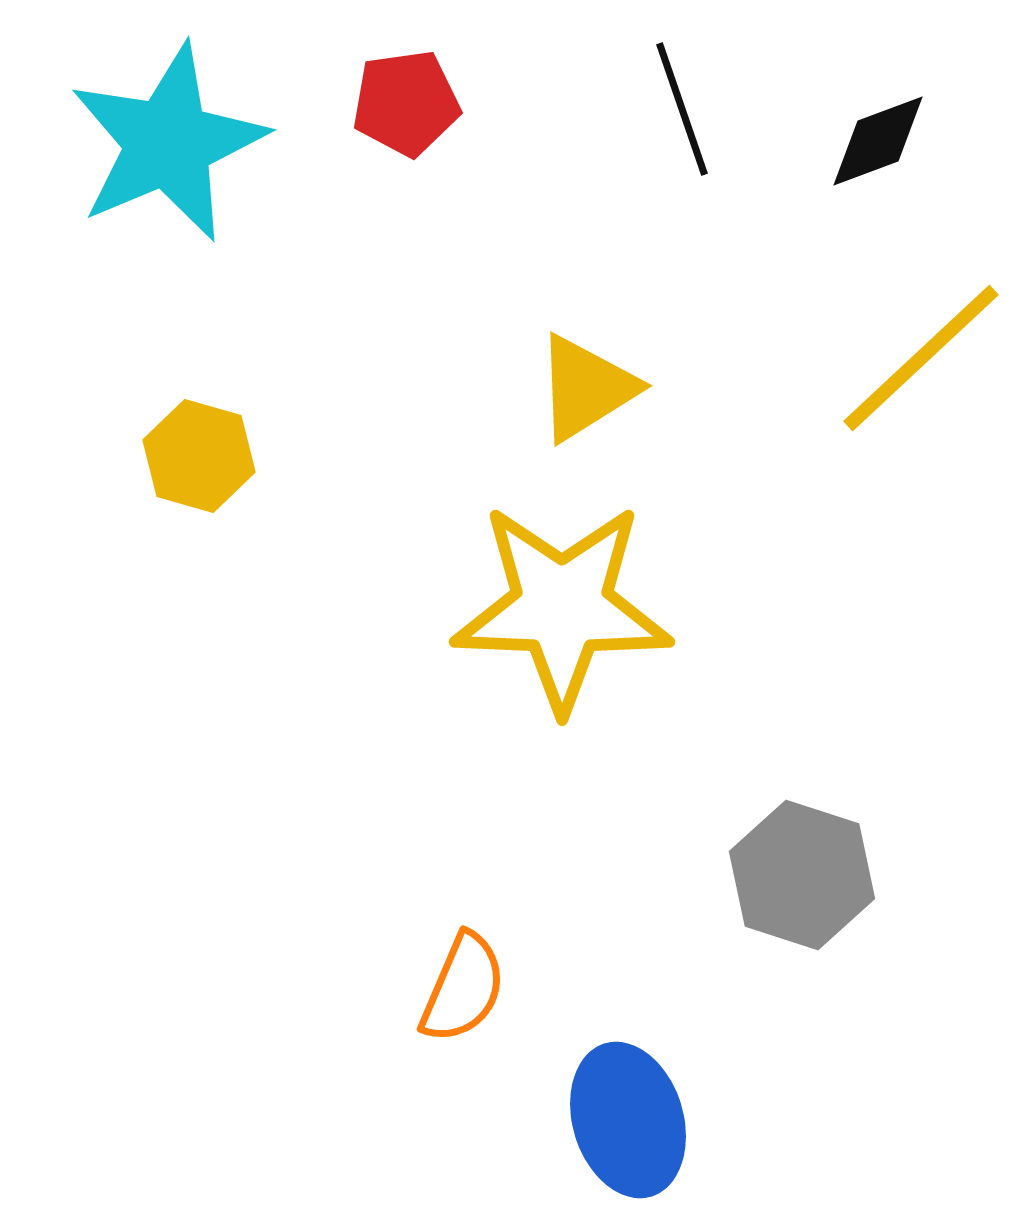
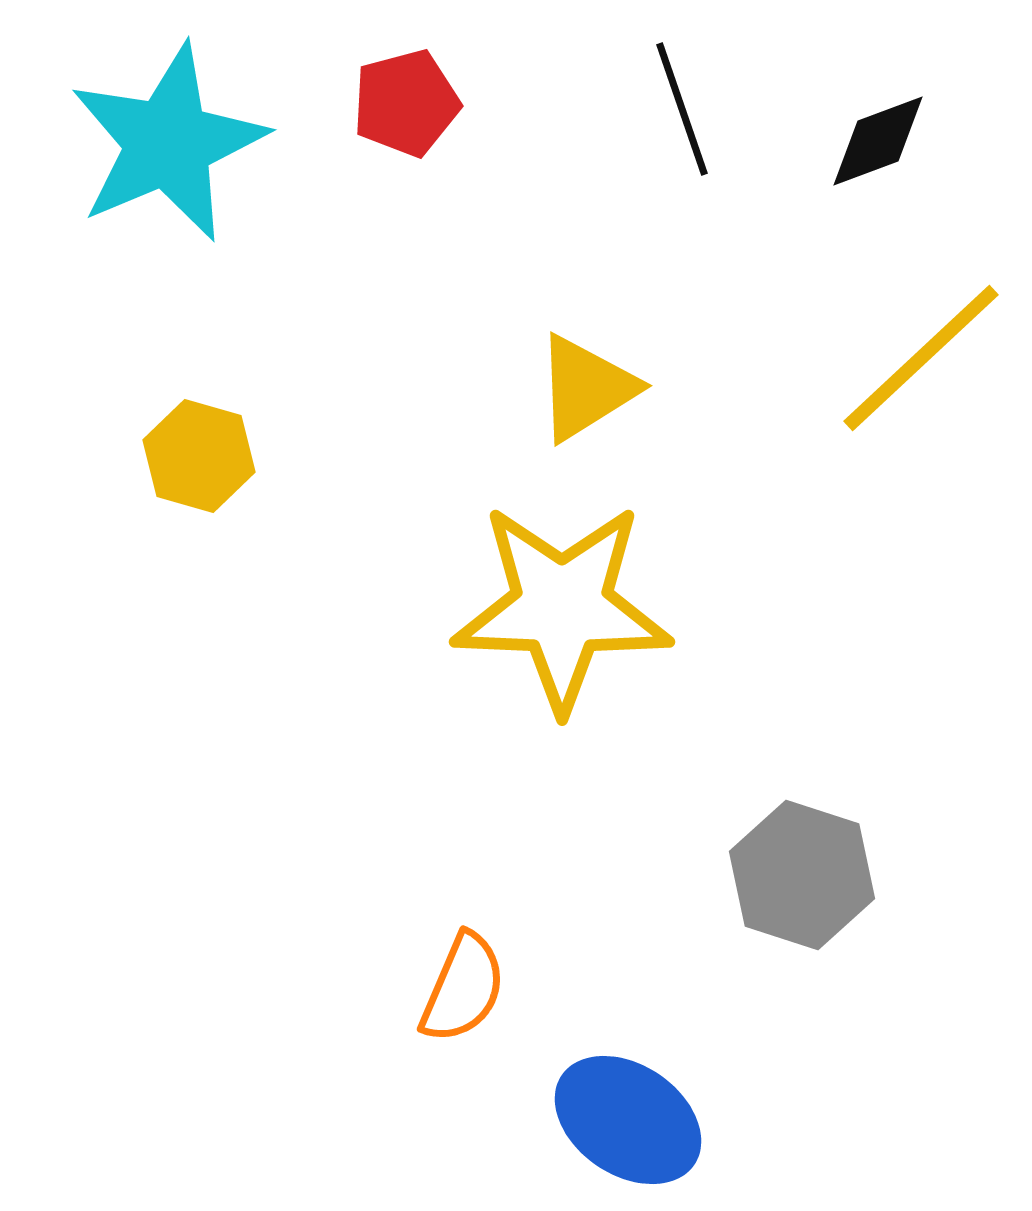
red pentagon: rotated 7 degrees counterclockwise
blue ellipse: rotated 39 degrees counterclockwise
